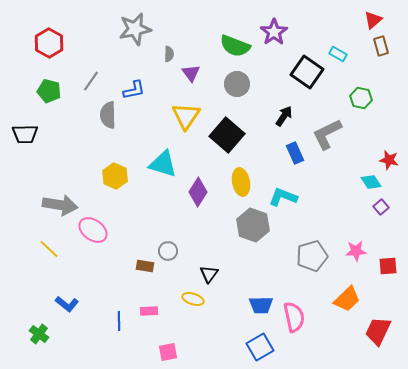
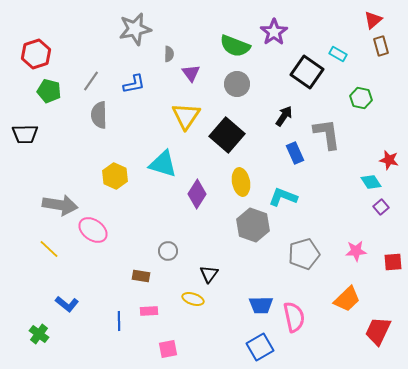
red hexagon at (49, 43): moved 13 px left, 11 px down; rotated 12 degrees clockwise
blue L-shape at (134, 90): moved 6 px up
gray semicircle at (108, 115): moved 9 px left
gray L-shape at (327, 134): rotated 108 degrees clockwise
purple diamond at (198, 192): moved 1 px left, 2 px down
gray pentagon at (312, 256): moved 8 px left, 2 px up
brown rectangle at (145, 266): moved 4 px left, 10 px down
red square at (388, 266): moved 5 px right, 4 px up
pink square at (168, 352): moved 3 px up
